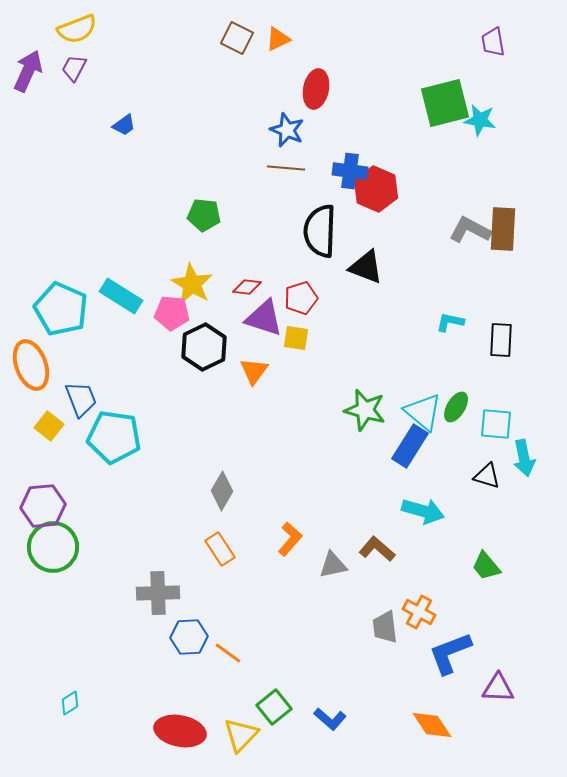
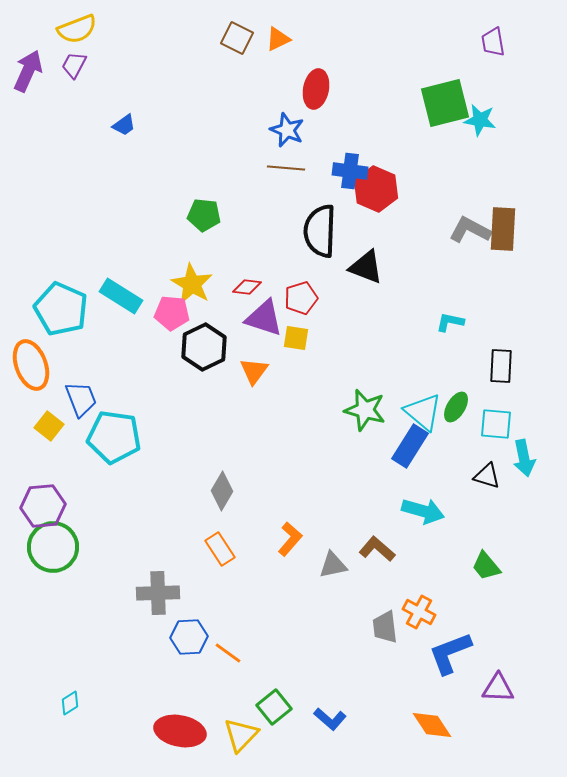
purple trapezoid at (74, 68): moved 3 px up
black rectangle at (501, 340): moved 26 px down
